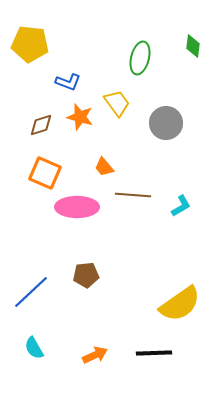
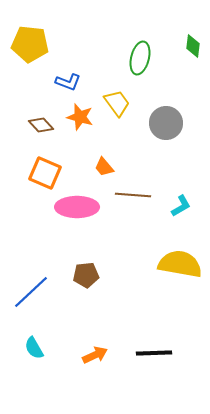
brown diamond: rotated 65 degrees clockwise
yellow semicircle: moved 40 px up; rotated 135 degrees counterclockwise
